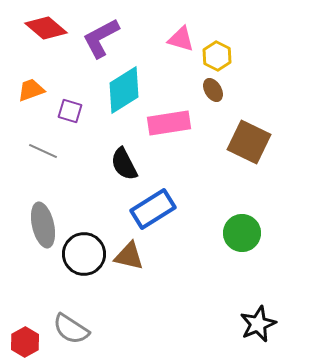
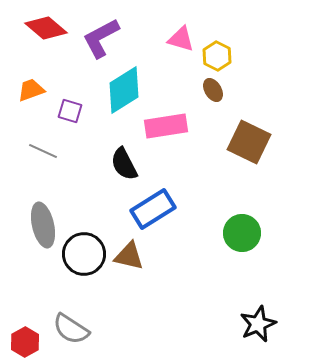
pink rectangle: moved 3 px left, 3 px down
